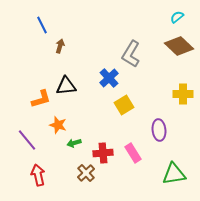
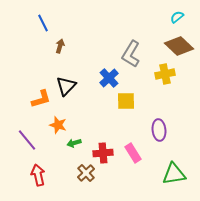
blue line: moved 1 px right, 2 px up
black triangle: rotated 40 degrees counterclockwise
yellow cross: moved 18 px left, 20 px up; rotated 12 degrees counterclockwise
yellow square: moved 2 px right, 4 px up; rotated 30 degrees clockwise
